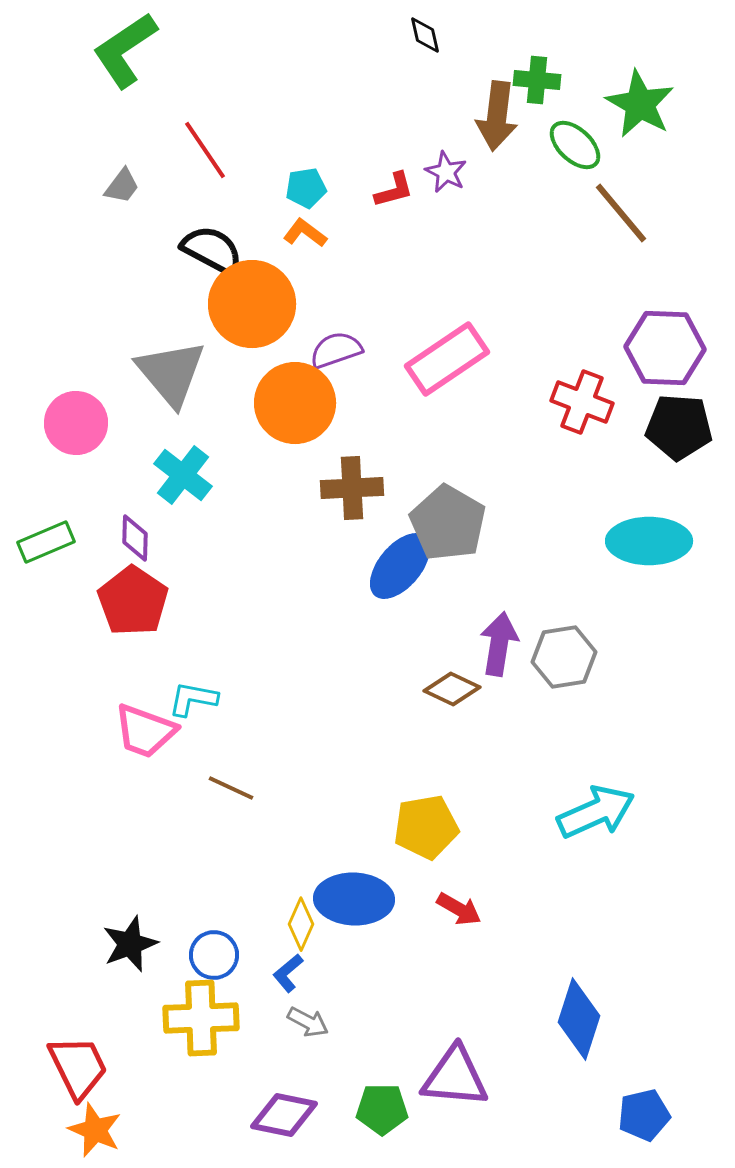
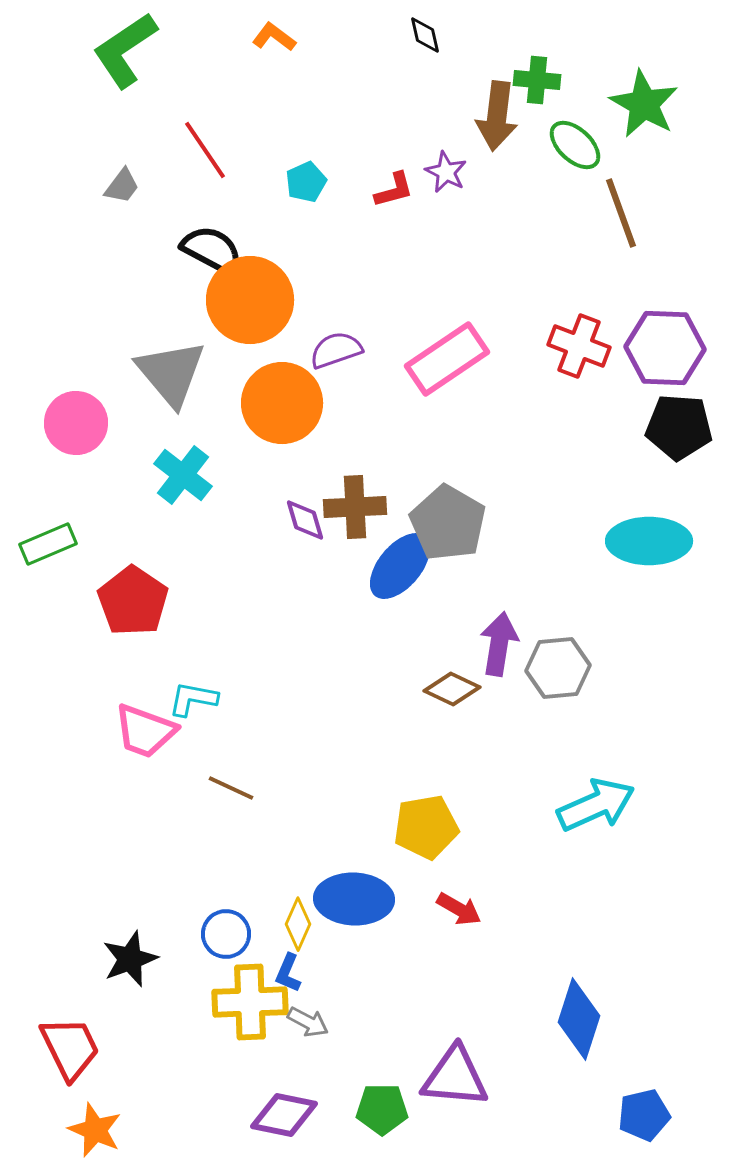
green star at (640, 104): moved 4 px right
cyan pentagon at (306, 188): moved 6 px up; rotated 15 degrees counterclockwise
brown line at (621, 213): rotated 20 degrees clockwise
orange L-shape at (305, 233): moved 31 px left, 196 px up
orange circle at (252, 304): moved 2 px left, 4 px up
red cross at (582, 402): moved 3 px left, 56 px up
orange circle at (295, 403): moved 13 px left
brown cross at (352, 488): moved 3 px right, 19 px down
purple diamond at (135, 538): moved 170 px right, 18 px up; rotated 18 degrees counterclockwise
green rectangle at (46, 542): moved 2 px right, 2 px down
gray hexagon at (564, 657): moved 6 px left, 11 px down; rotated 4 degrees clockwise
cyan arrow at (596, 812): moved 7 px up
yellow diamond at (301, 924): moved 3 px left
black star at (130, 944): moved 15 px down
blue circle at (214, 955): moved 12 px right, 21 px up
blue L-shape at (288, 973): rotated 27 degrees counterclockwise
yellow cross at (201, 1018): moved 49 px right, 16 px up
red trapezoid at (78, 1067): moved 8 px left, 19 px up
